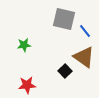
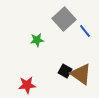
gray square: rotated 35 degrees clockwise
green star: moved 13 px right, 5 px up
brown triangle: moved 3 px left, 17 px down
black square: rotated 16 degrees counterclockwise
